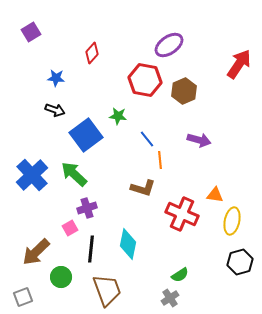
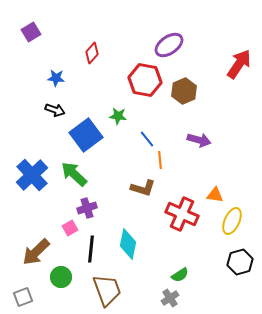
yellow ellipse: rotated 12 degrees clockwise
